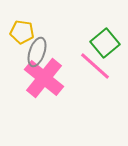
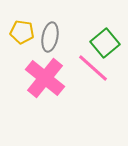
gray ellipse: moved 13 px right, 15 px up; rotated 8 degrees counterclockwise
pink line: moved 2 px left, 2 px down
pink cross: moved 1 px right
